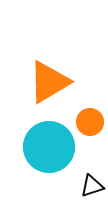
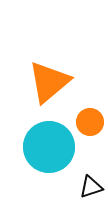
orange triangle: rotated 9 degrees counterclockwise
black triangle: moved 1 px left, 1 px down
